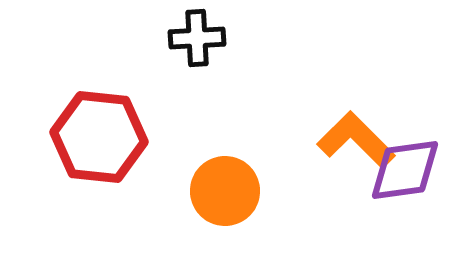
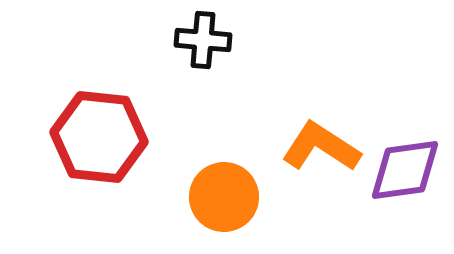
black cross: moved 6 px right, 2 px down; rotated 8 degrees clockwise
orange L-shape: moved 35 px left, 7 px down; rotated 12 degrees counterclockwise
orange circle: moved 1 px left, 6 px down
